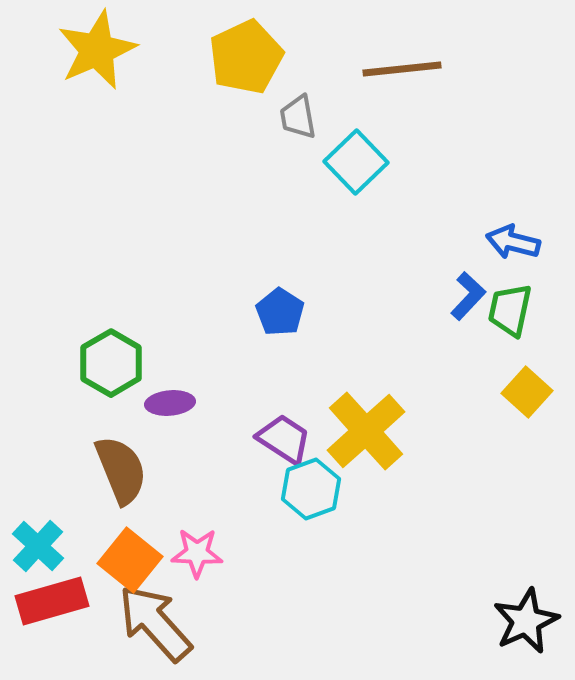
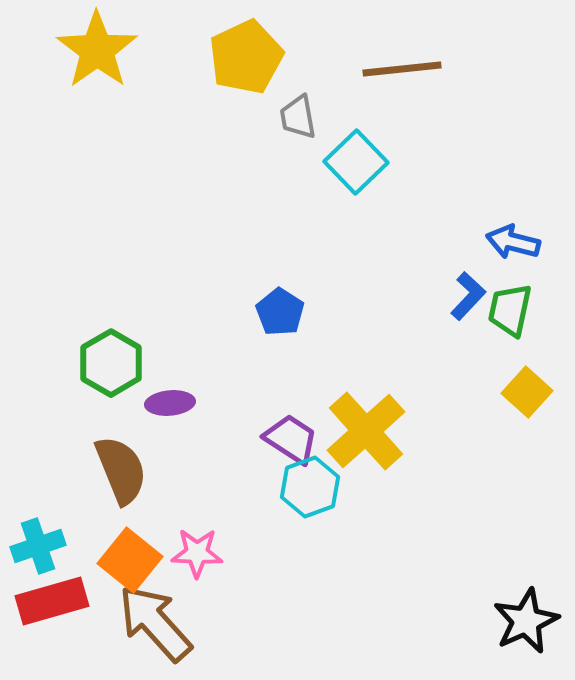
yellow star: rotated 12 degrees counterclockwise
purple trapezoid: moved 7 px right
cyan hexagon: moved 1 px left, 2 px up
cyan cross: rotated 28 degrees clockwise
